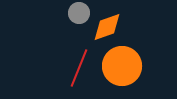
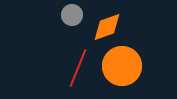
gray circle: moved 7 px left, 2 px down
red line: moved 1 px left
